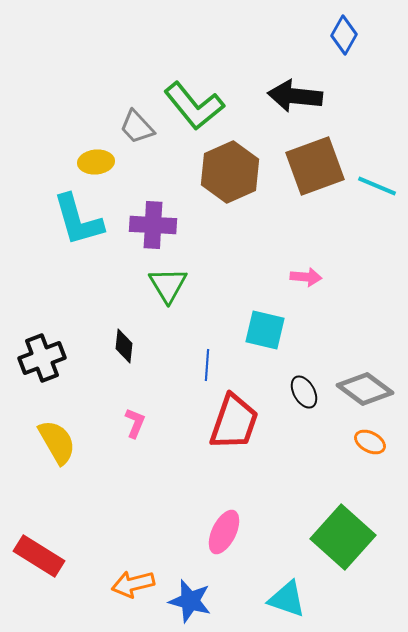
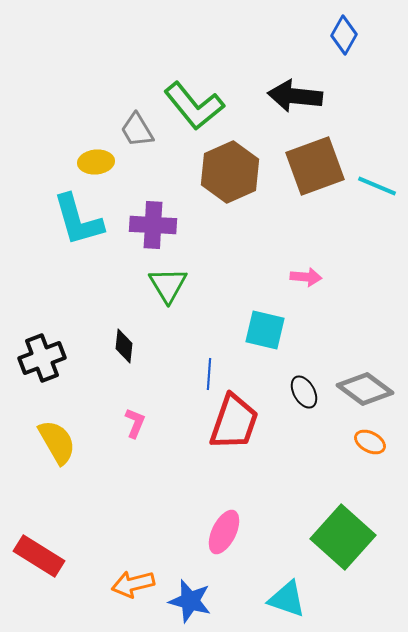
gray trapezoid: moved 3 px down; rotated 12 degrees clockwise
blue line: moved 2 px right, 9 px down
